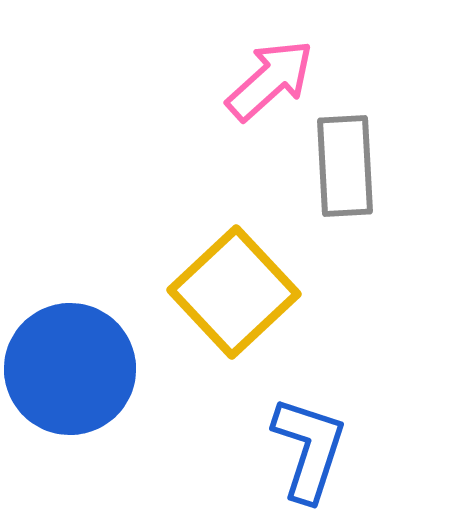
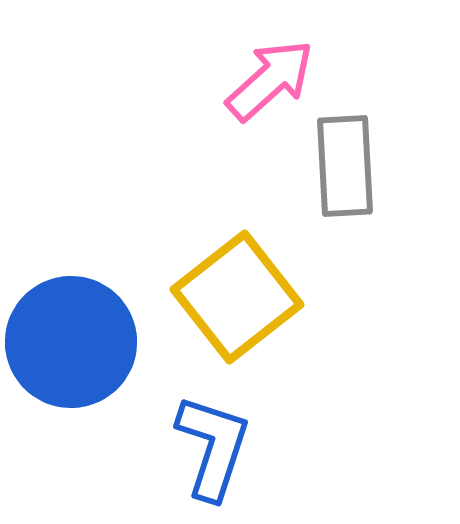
yellow square: moved 3 px right, 5 px down; rotated 5 degrees clockwise
blue circle: moved 1 px right, 27 px up
blue L-shape: moved 96 px left, 2 px up
